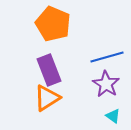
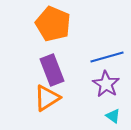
purple rectangle: moved 3 px right
